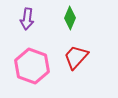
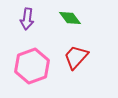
green diamond: rotated 60 degrees counterclockwise
pink hexagon: rotated 20 degrees clockwise
